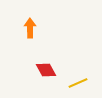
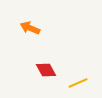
orange arrow: rotated 66 degrees counterclockwise
